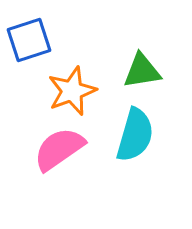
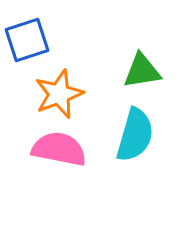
blue square: moved 2 px left
orange star: moved 13 px left, 3 px down
pink semicircle: rotated 46 degrees clockwise
